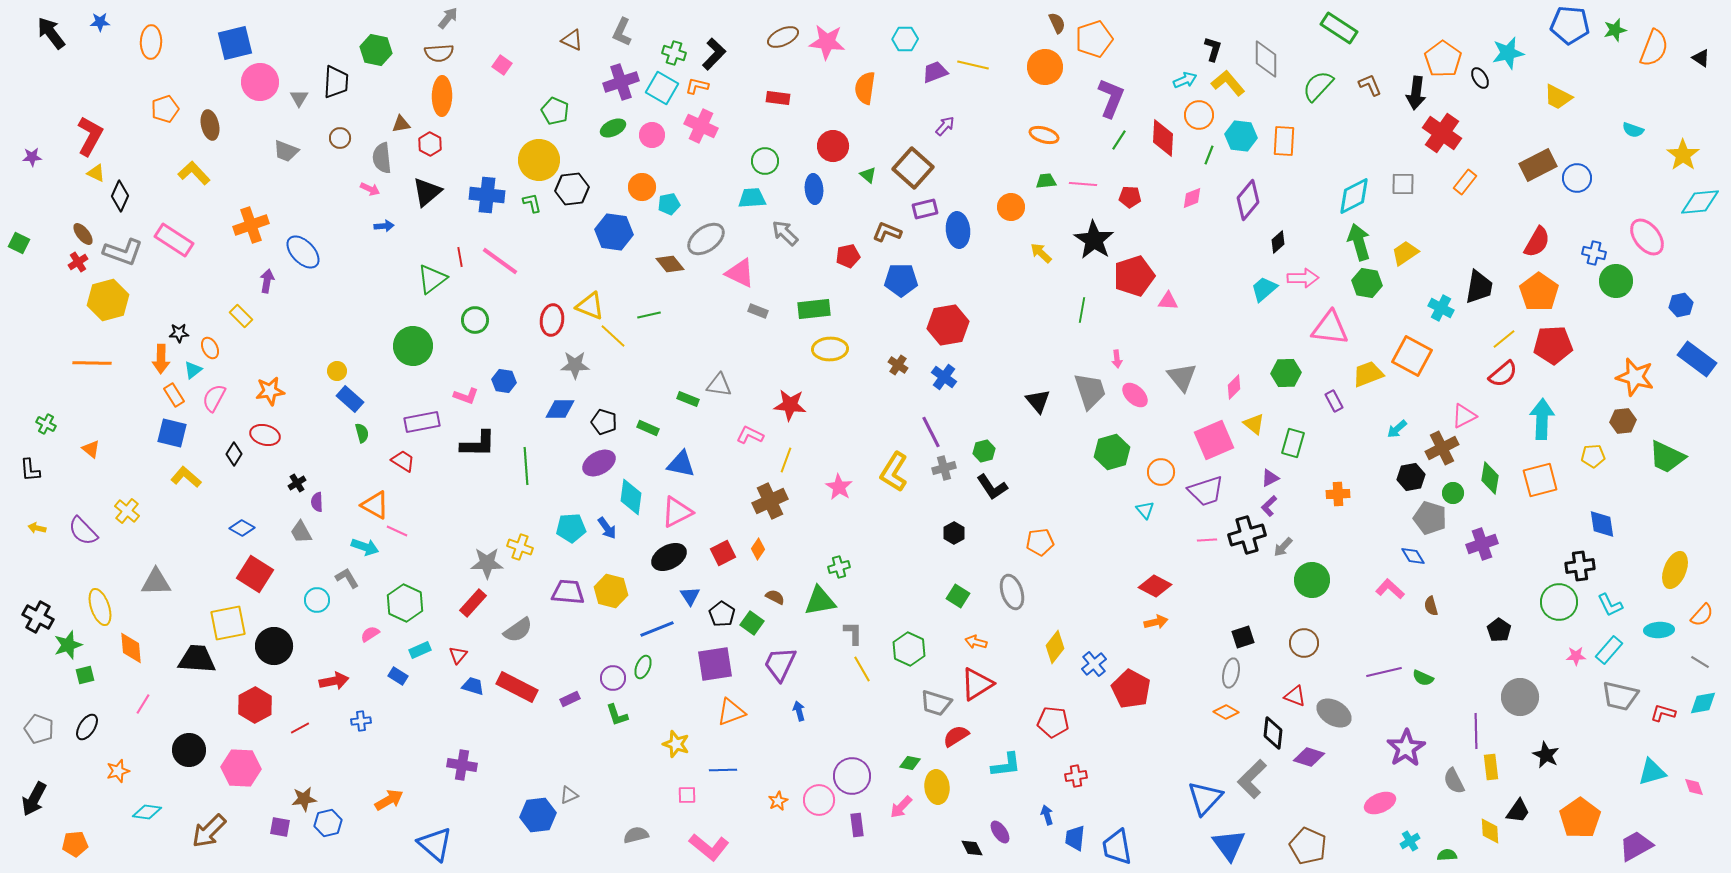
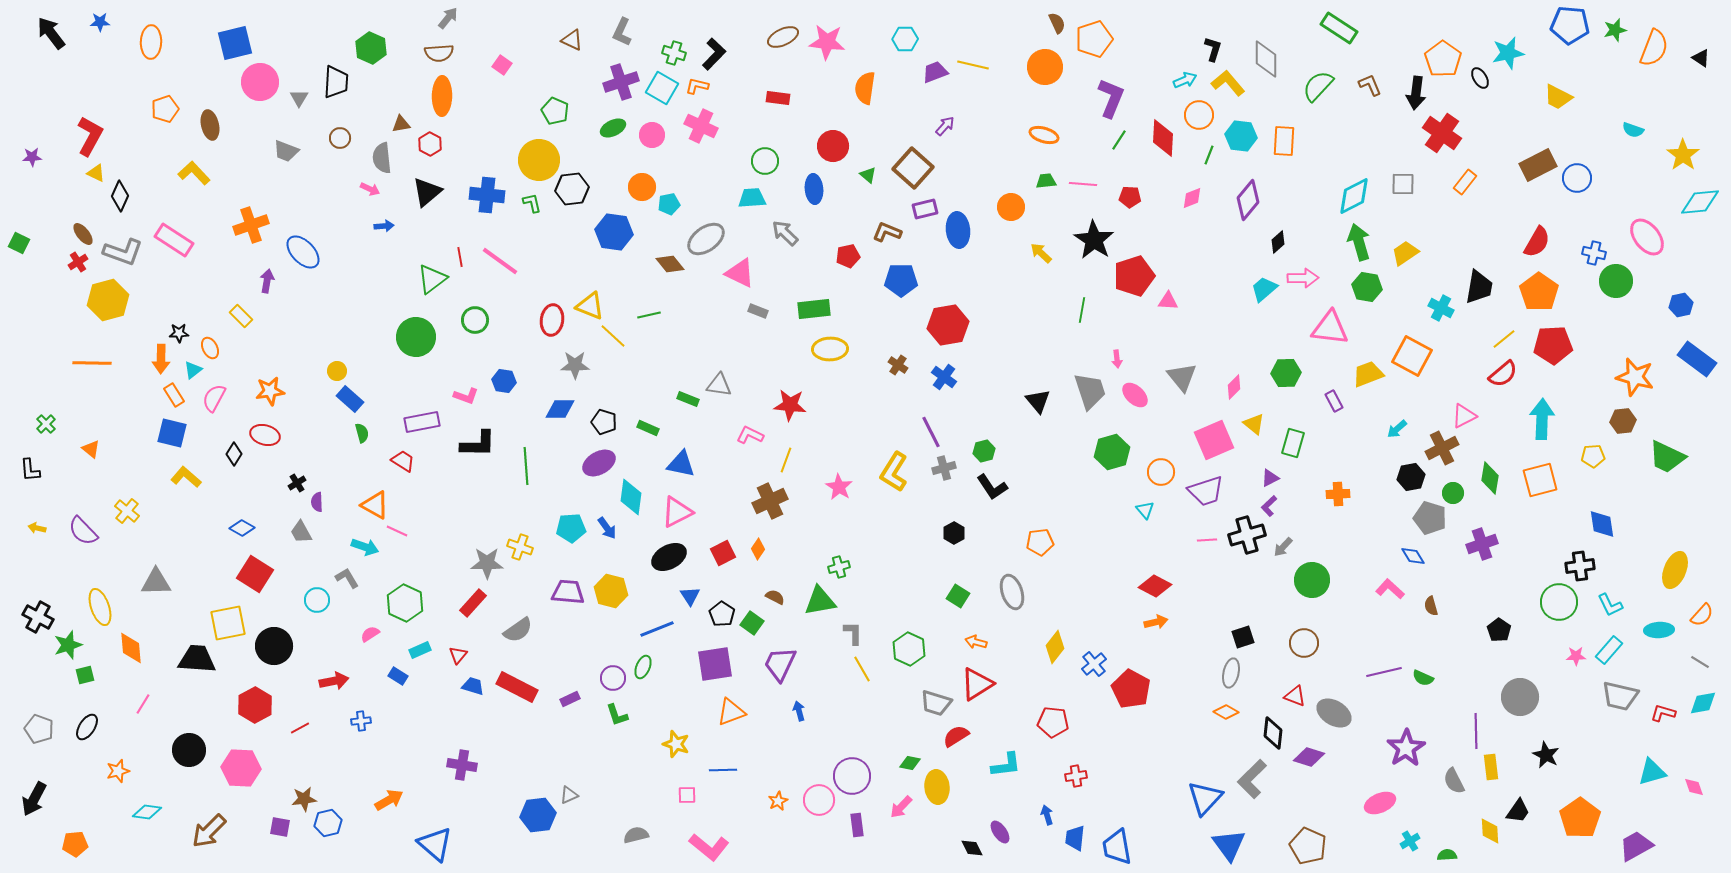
green hexagon at (376, 50): moved 5 px left, 2 px up; rotated 12 degrees clockwise
green hexagon at (1367, 283): moved 4 px down
green circle at (413, 346): moved 3 px right, 9 px up
green cross at (46, 424): rotated 18 degrees clockwise
